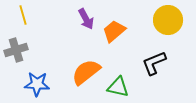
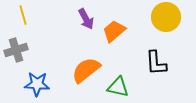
yellow circle: moved 2 px left, 3 px up
black L-shape: moved 2 px right; rotated 72 degrees counterclockwise
orange semicircle: moved 2 px up
